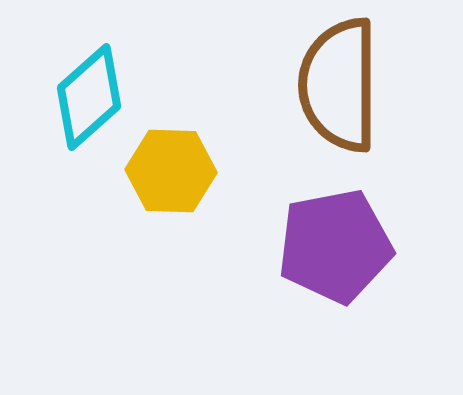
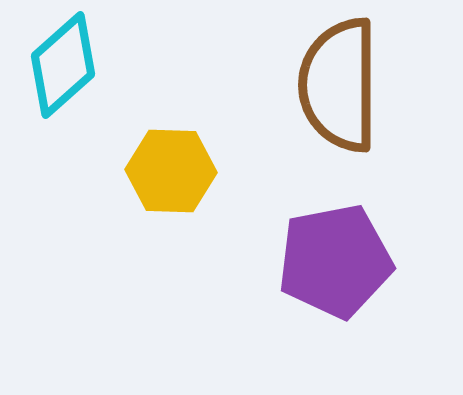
cyan diamond: moved 26 px left, 32 px up
purple pentagon: moved 15 px down
